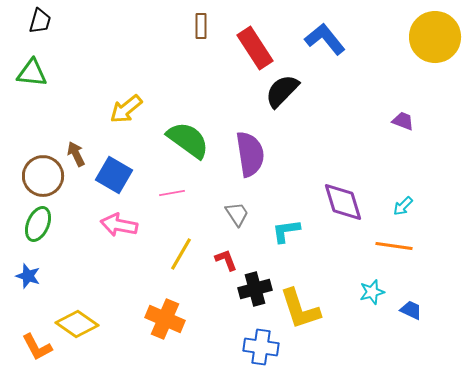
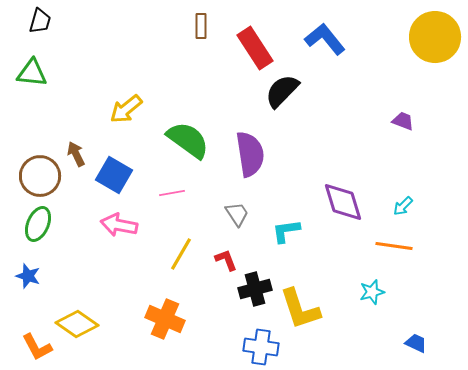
brown circle: moved 3 px left
blue trapezoid: moved 5 px right, 33 px down
